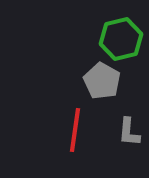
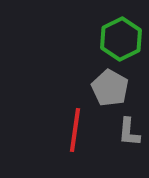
green hexagon: rotated 12 degrees counterclockwise
gray pentagon: moved 8 px right, 7 px down
